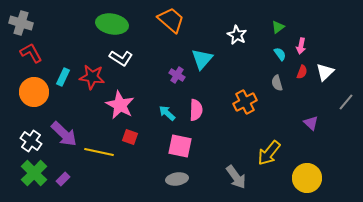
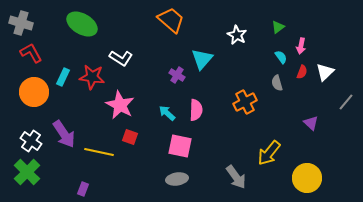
green ellipse: moved 30 px left; rotated 20 degrees clockwise
cyan semicircle: moved 1 px right, 3 px down
purple arrow: rotated 12 degrees clockwise
green cross: moved 7 px left, 1 px up
purple rectangle: moved 20 px right, 10 px down; rotated 24 degrees counterclockwise
